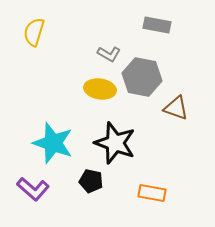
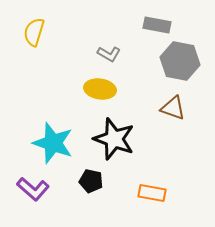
gray hexagon: moved 38 px right, 16 px up
brown triangle: moved 3 px left
black star: moved 1 px left, 4 px up
